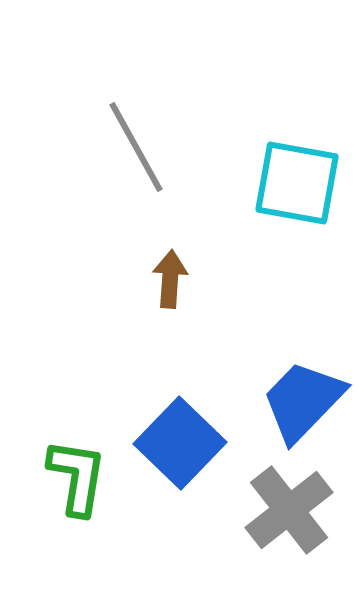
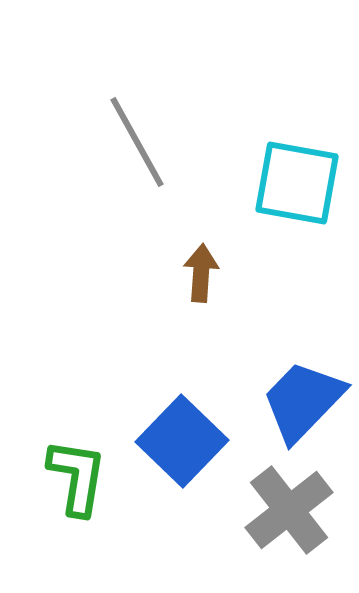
gray line: moved 1 px right, 5 px up
brown arrow: moved 31 px right, 6 px up
blue square: moved 2 px right, 2 px up
